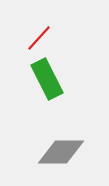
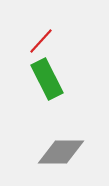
red line: moved 2 px right, 3 px down
